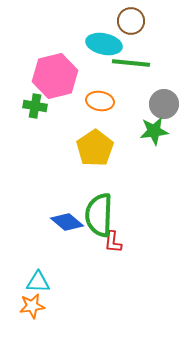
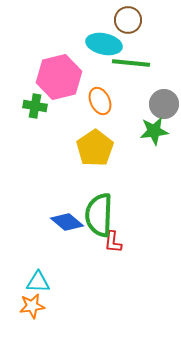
brown circle: moved 3 px left, 1 px up
pink hexagon: moved 4 px right, 1 px down
orange ellipse: rotated 56 degrees clockwise
